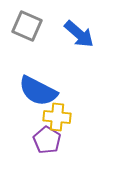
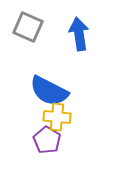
gray square: moved 1 px right, 1 px down
blue arrow: rotated 140 degrees counterclockwise
blue semicircle: moved 11 px right
